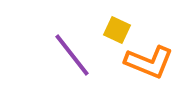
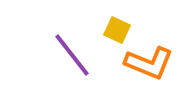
orange L-shape: moved 1 px down
